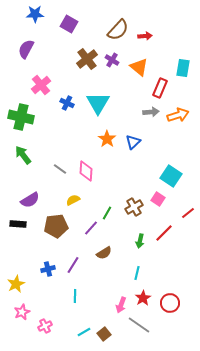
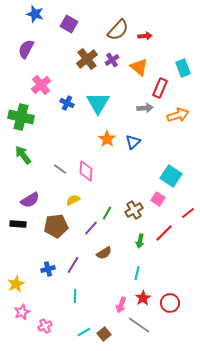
blue star at (35, 14): rotated 18 degrees clockwise
purple cross at (112, 60): rotated 24 degrees clockwise
cyan rectangle at (183, 68): rotated 30 degrees counterclockwise
gray arrow at (151, 112): moved 6 px left, 4 px up
brown cross at (134, 207): moved 3 px down
